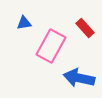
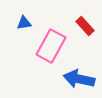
red rectangle: moved 2 px up
blue arrow: moved 1 px down
